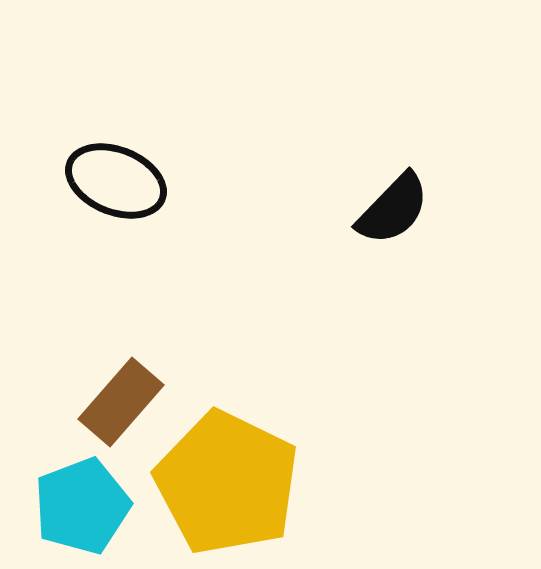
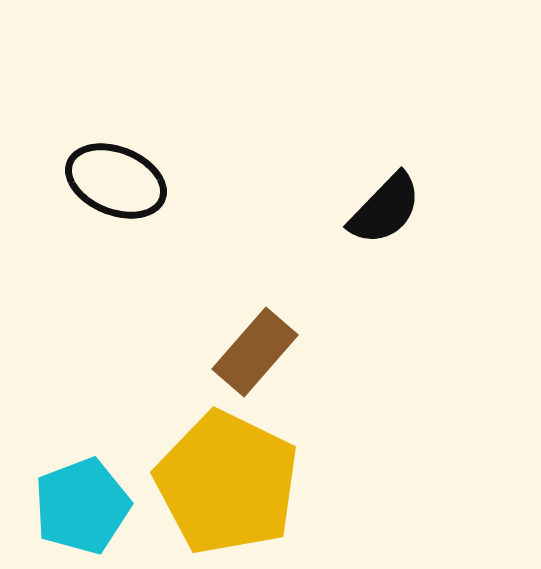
black semicircle: moved 8 px left
brown rectangle: moved 134 px right, 50 px up
